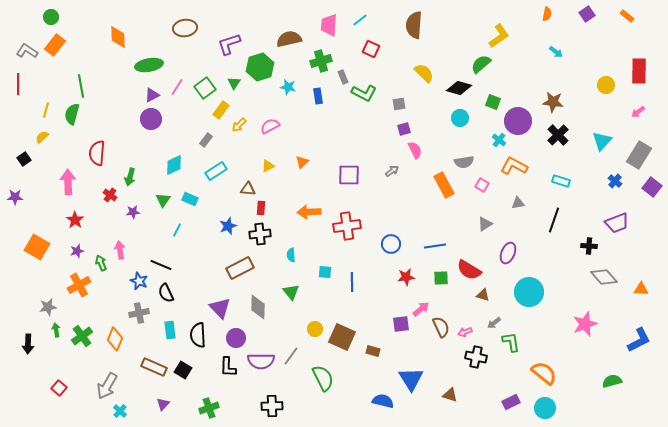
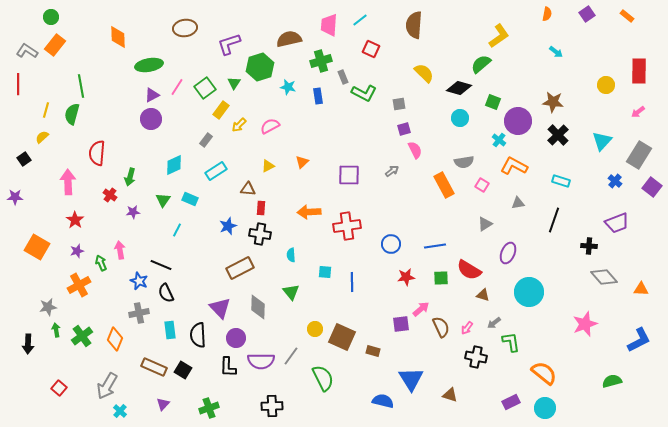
black cross at (260, 234): rotated 15 degrees clockwise
pink arrow at (465, 332): moved 2 px right, 4 px up; rotated 32 degrees counterclockwise
